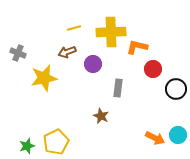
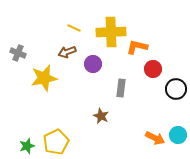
yellow line: rotated 40 degrees clockwise
gray rectangle: moved 3 px right
